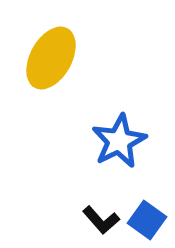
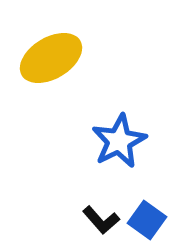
yellow ellipse: rotated 30 degrees clockwise
